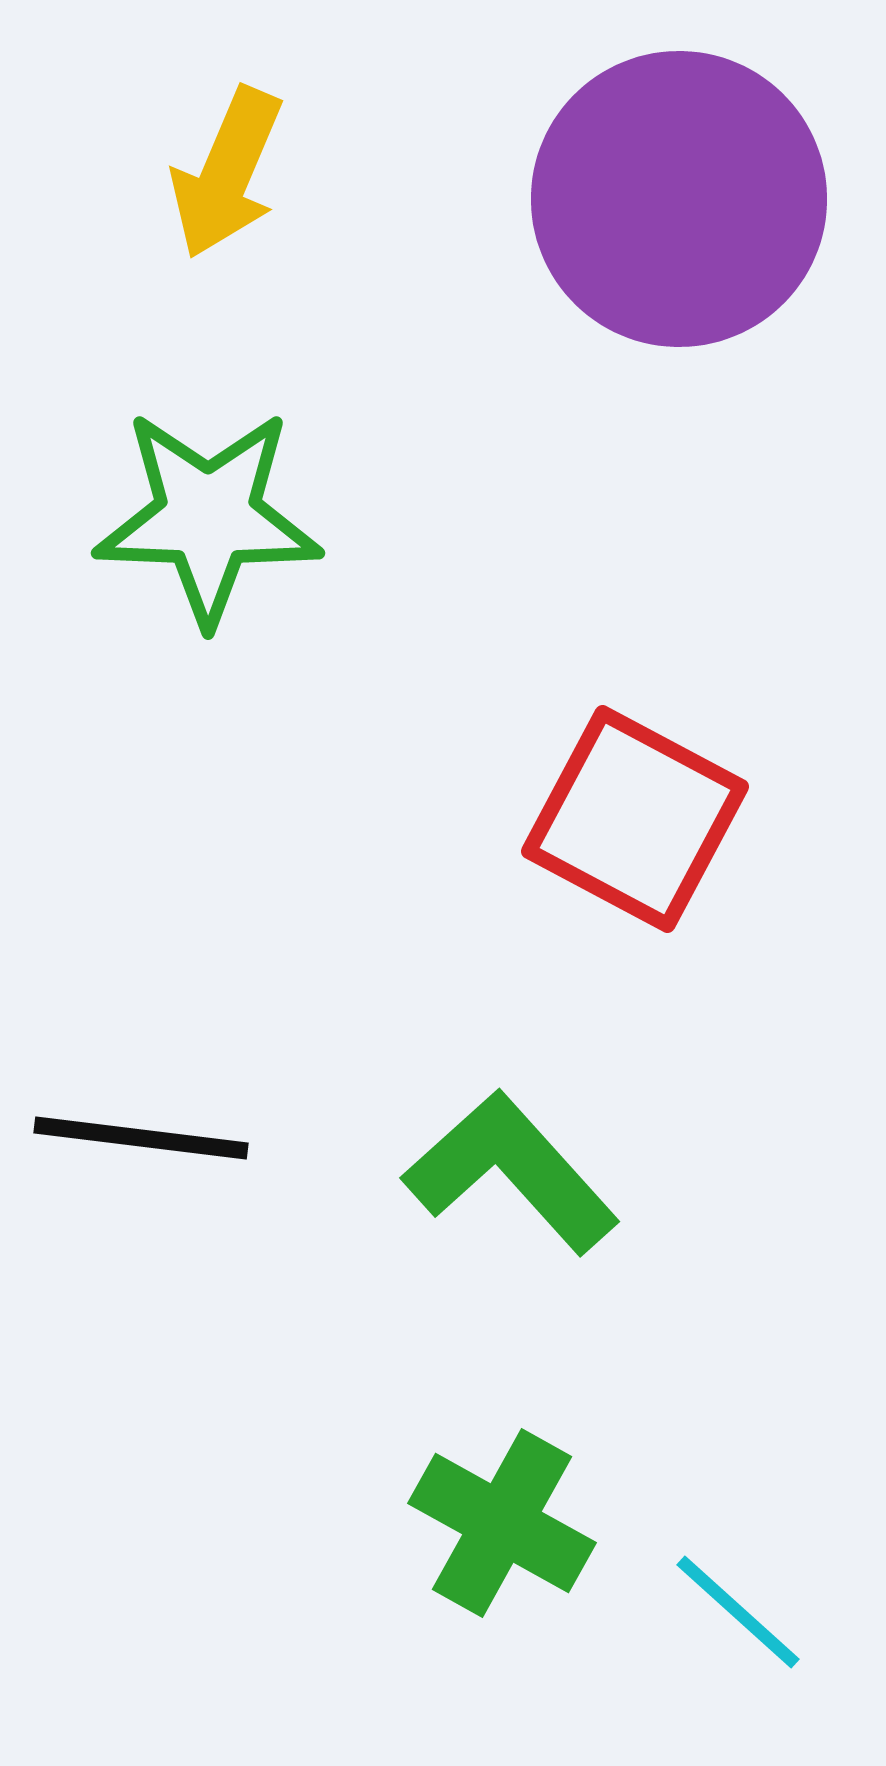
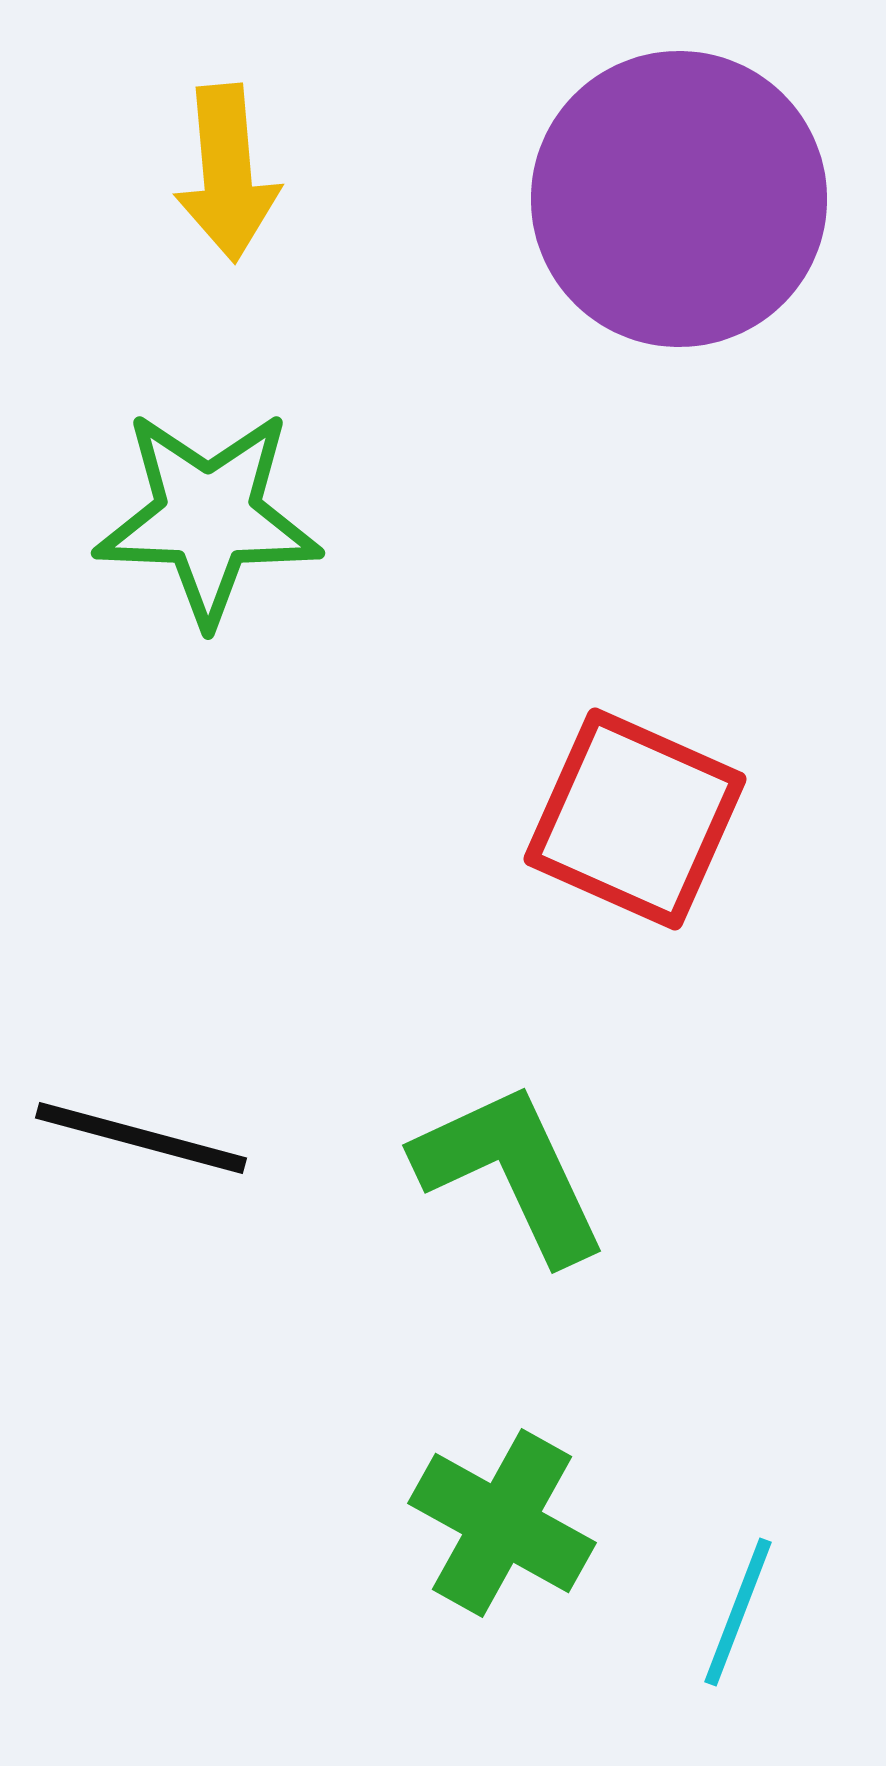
yellow arrow: rotated 28 degrees counterclockwise
red square: rotated 4 degrees counterclockwise
black line: rotated 8 degrees clockwise
green L-shape: rotated 17 degrees clockwise
cyan line: rotated 69 degrees clockwise
